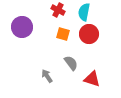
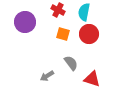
purple circle: moved 3 px right, 5 px up
gray arrow: rotated 88 degrees counterclockwise
